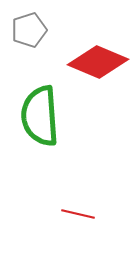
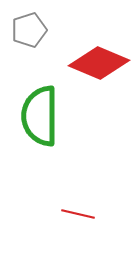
red diamond: moved 1 px right, 1 px down
green semicircle: rotated 4 degrees clockwise
